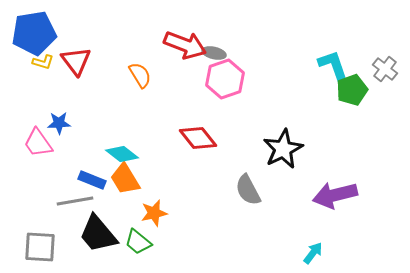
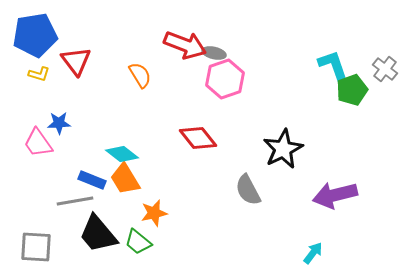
blue pentagon: moved 1 px right, 2 px down
yellow L-shape: moved 4 px left, 12 px down
gray square: moved 4 px left
